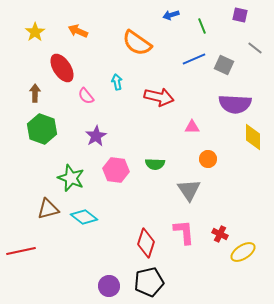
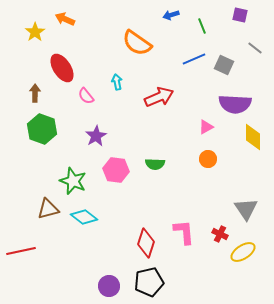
orange arrow: moved 13 px left, 12 px up
red arrow: rotated 36 degrees counterclockwise
pink triangle: moved 14 px right; rotated 28 degrees counterclockwise
green star: moved 2 px right, 3 px down
gray triangle: moved 57 px right, 19 px down
